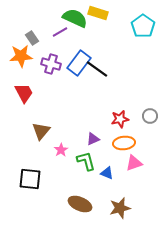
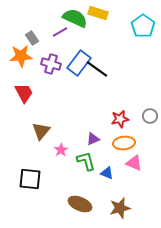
pink triangle: rotated 42 degrees clockwise
